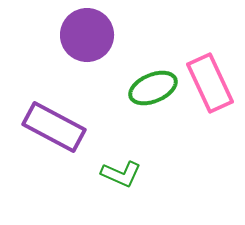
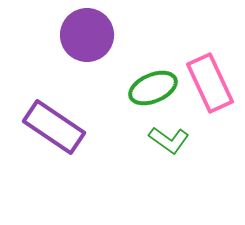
purple rectangle: rotated 6 degrees clockwise
green L-shape: moved 48 px right, 34 px up; rotated 12 degrees clockwise
